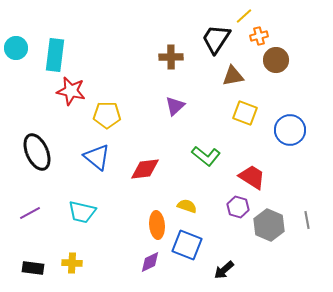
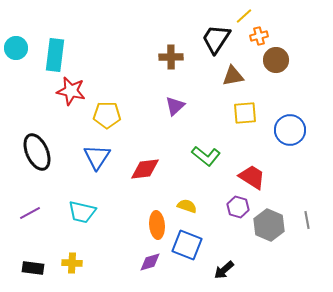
yellow square: rotated 25 degrees counterclockwise
blue triangle: rotated 24 degrees clockwise
purple diamond: rotated 10 degrees clockwise
